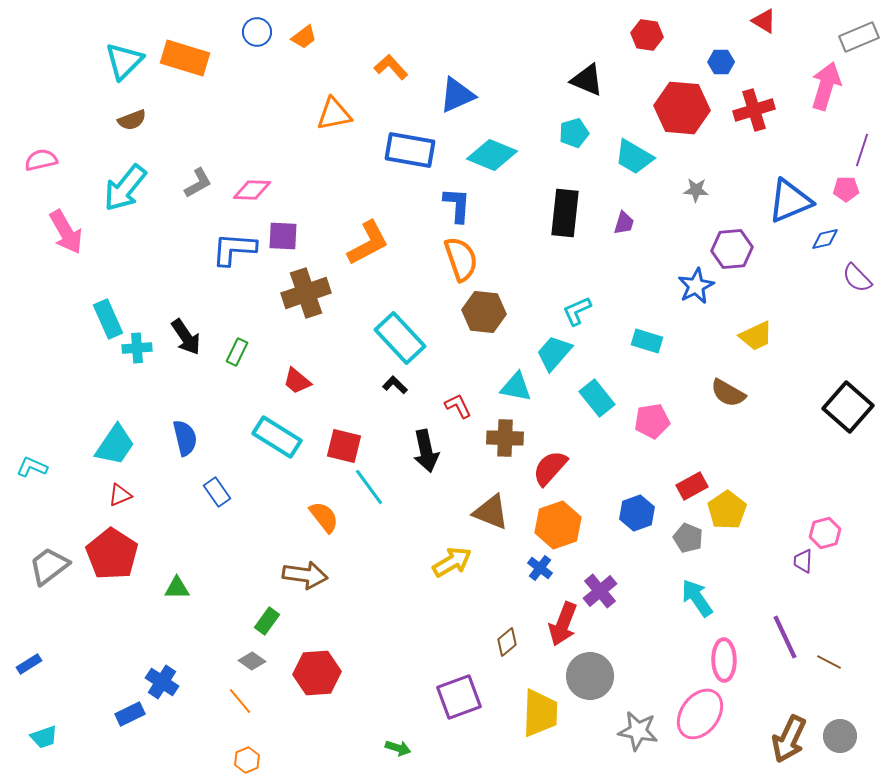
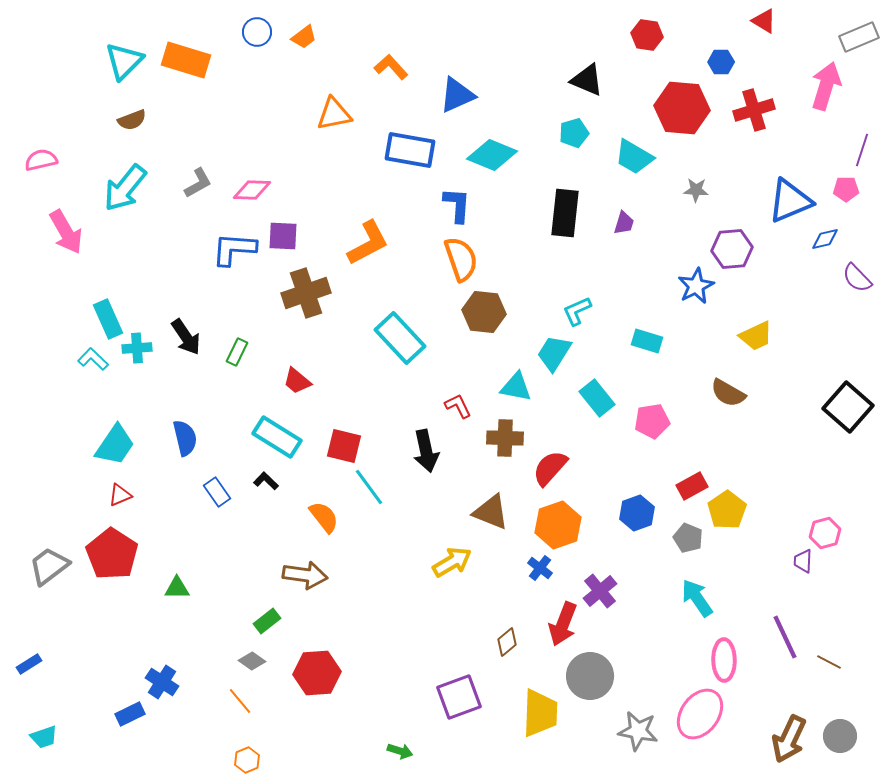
orange rectangle at (185, 58): moved 1 px right, 2 px down
cyan trapezoid at (554, 353): rotated 9 degrees counterclockwise
black L-shape at (395, 385): moved 129 px left, 96 px down
cyan L-shape at (32, 467): moved 61 px right, 108 px up; rotated 20 degrees clockwise
green rectangle at (267, 621): rotated 16 degrees clockwise
green arrow at (398, 748): moved 2 px right, 3 px down
